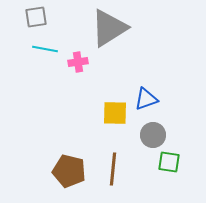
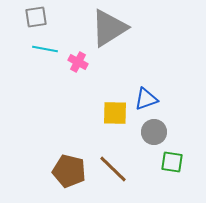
pink cross: rotated 36 degrees clockwise
gray circle: moved 1 px right, 3 px up
green square: moved 3 px right
brown line: rotated 52 degrees counterclockwise
